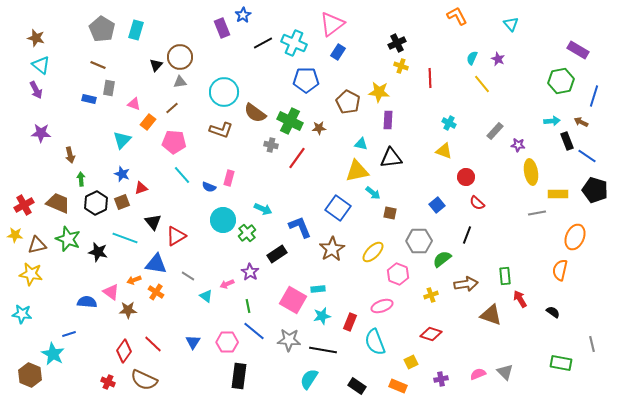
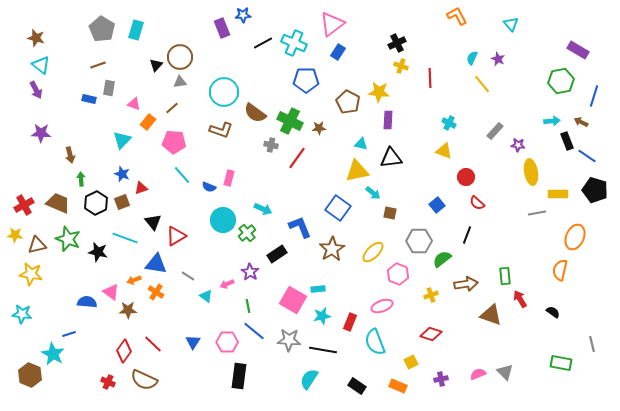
blue star at (243, 15): rotated 28 degrees clockwise
brown line at (98, 65): rotated 42 degrees counterclockwise
